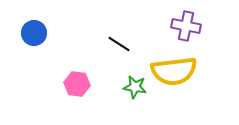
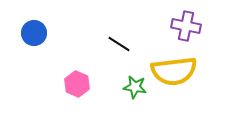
pink hexagon: rotated 15 degrees clockwise
